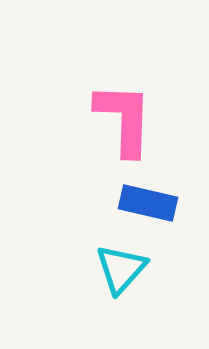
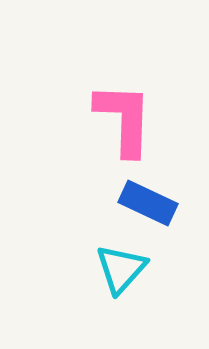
blue rectangle: rotated 12 degrees clockwise
